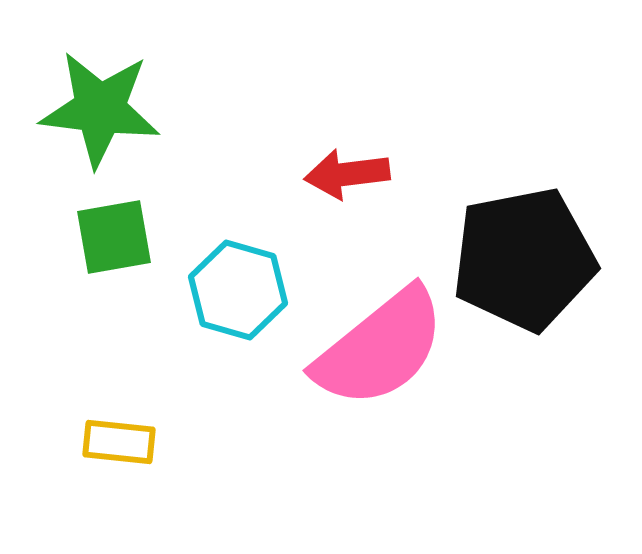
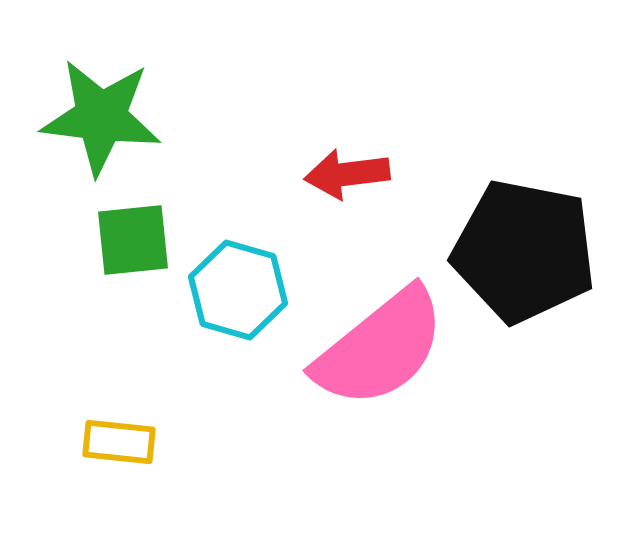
green star: moved 1 px right, 8 px down
green square: moved 19 px right, 3 px down; rotated 4 degrees clockwise
black pentagon: moved 8 px up; rotated 22 degrees clockwise
